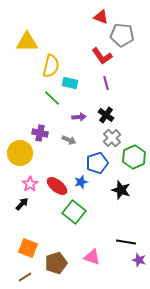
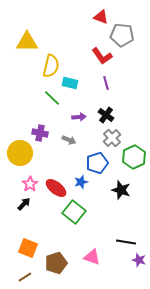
red ellipse: moved 1 px left, 2 px down
black arrow: moved 2 px right
